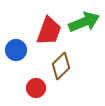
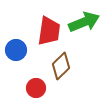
red trapezoid: rotated 12 degrees counterclockwise
